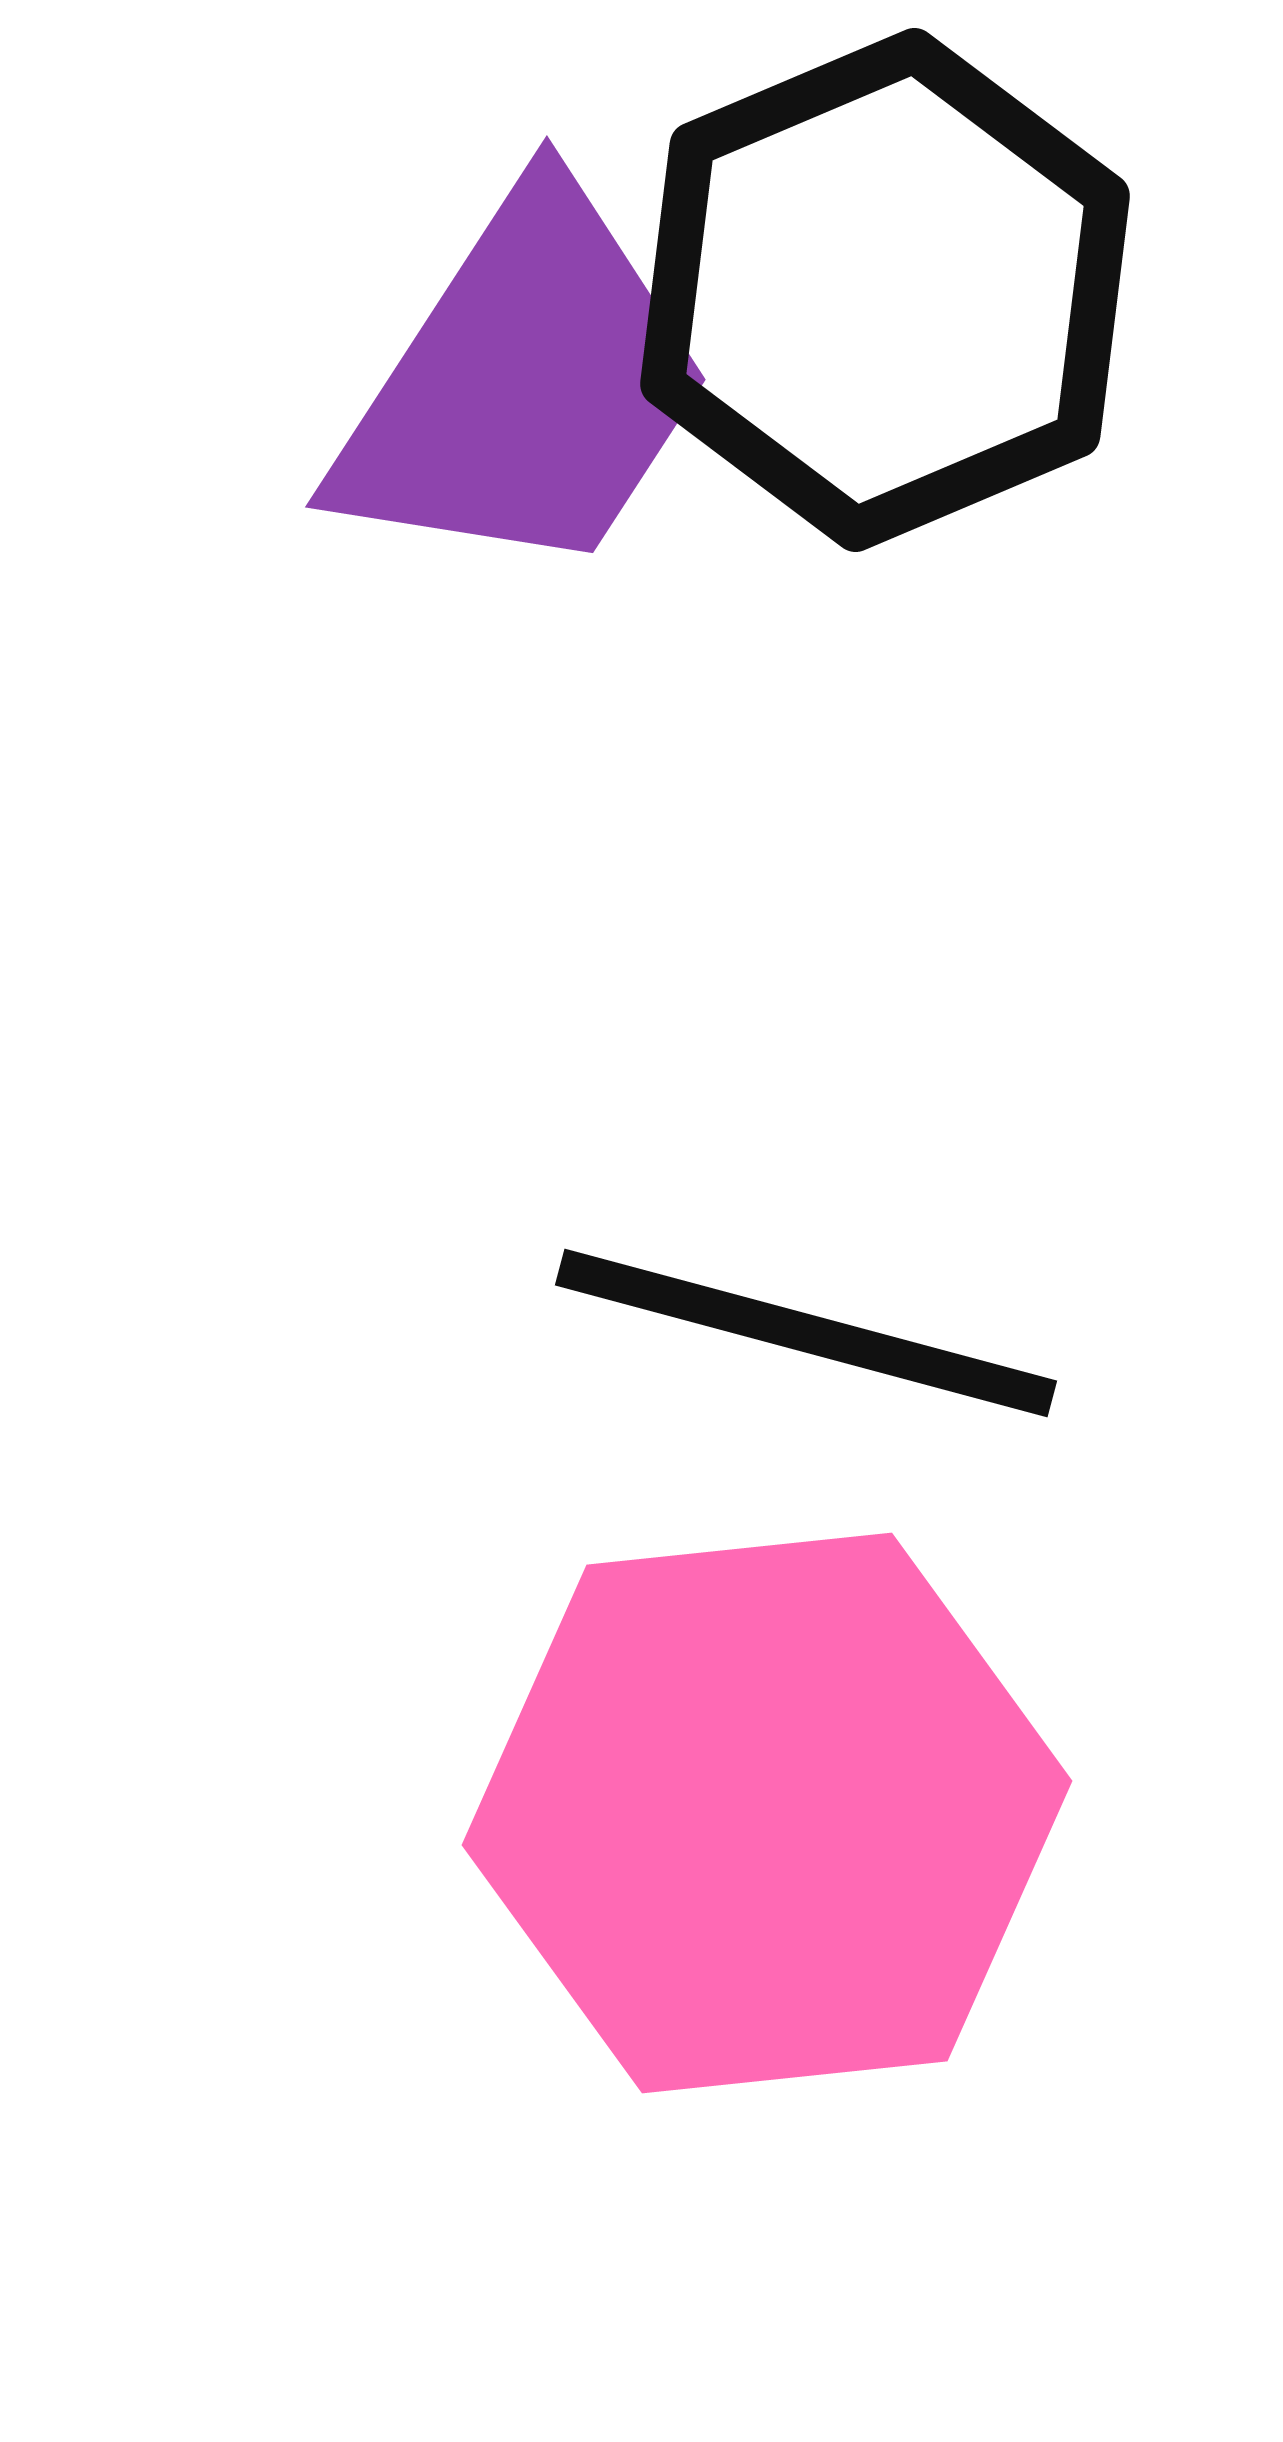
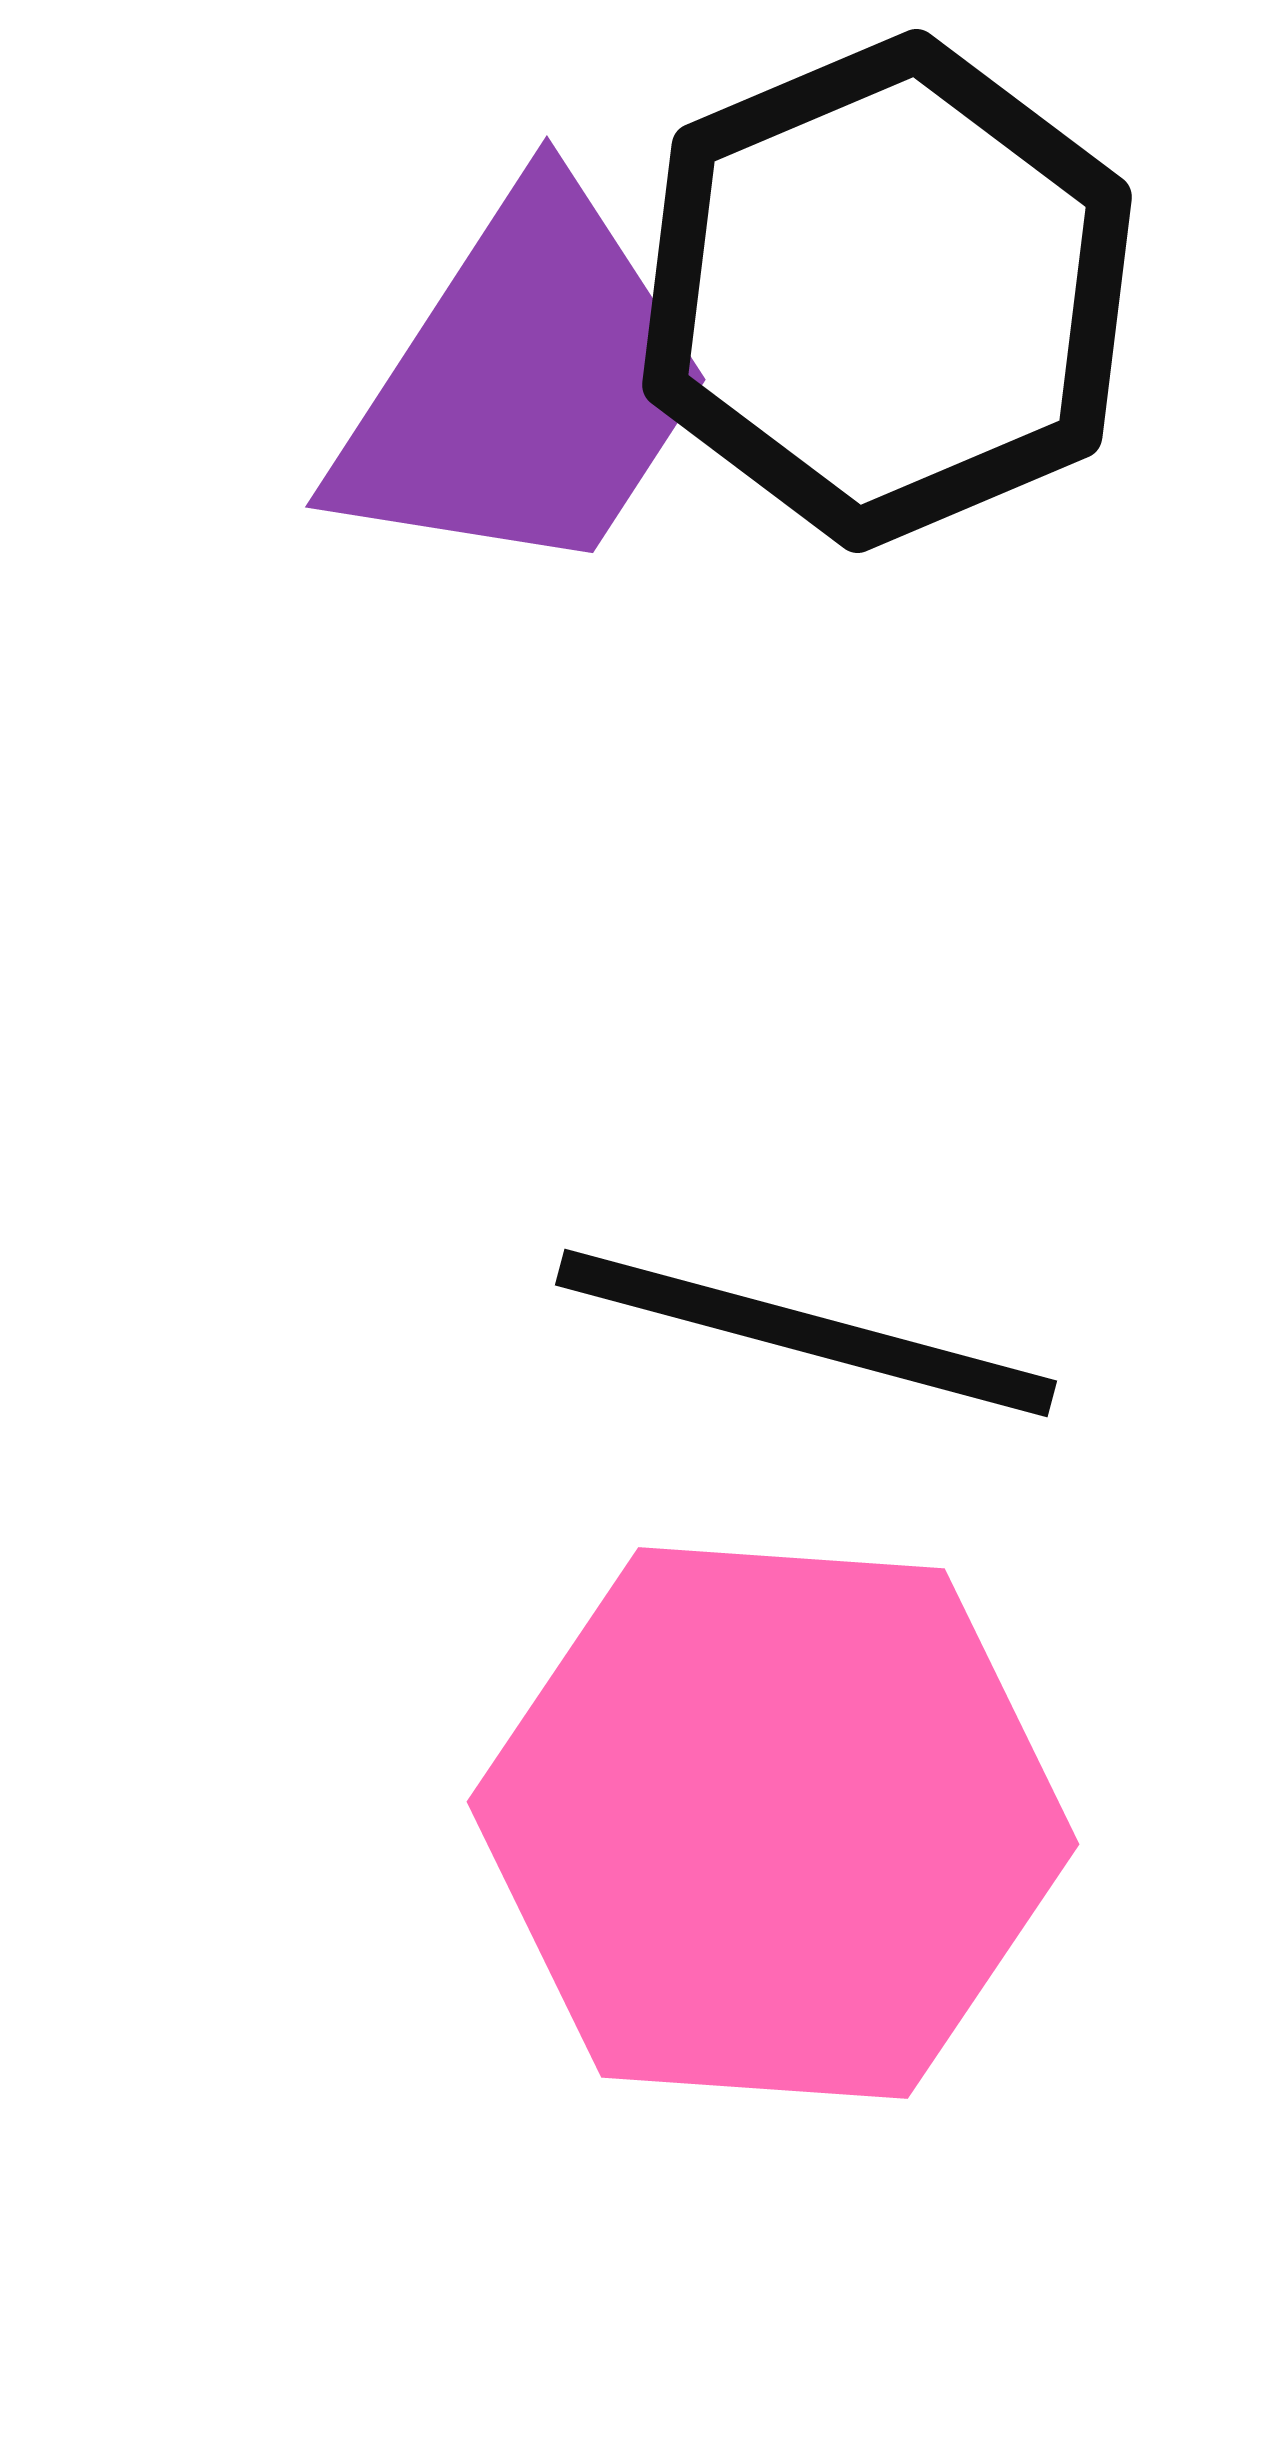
black hexagon: moved 2 px right, 1 px down
pink hexagon: moved 6 px right, 10 px down; rotated 10 degrees clockwise
